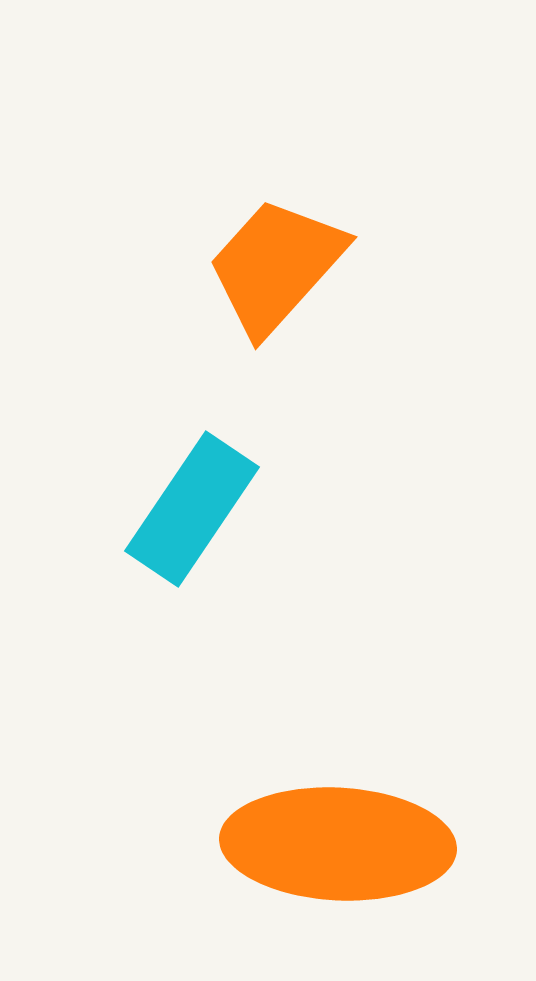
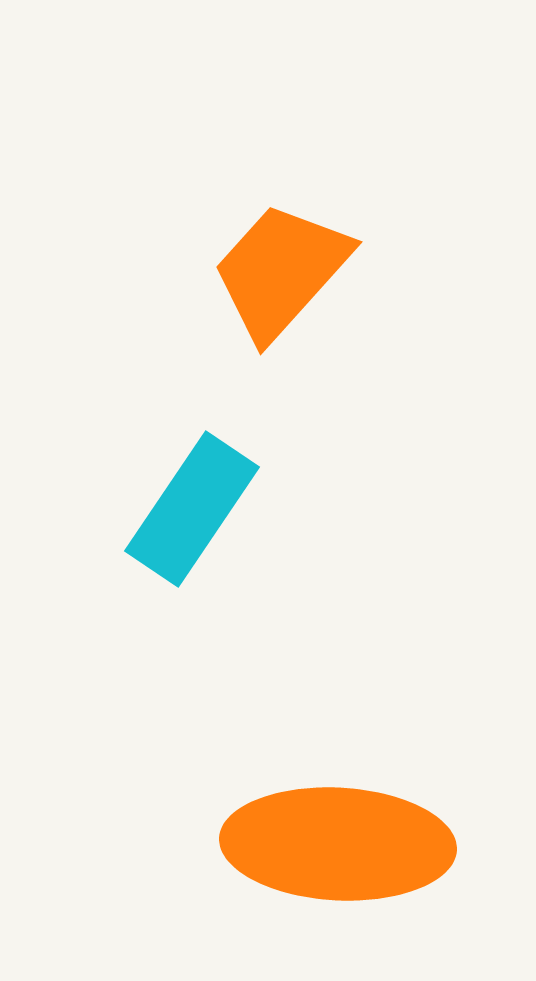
orange trapezoid: moved 5 px right, 5 px down
